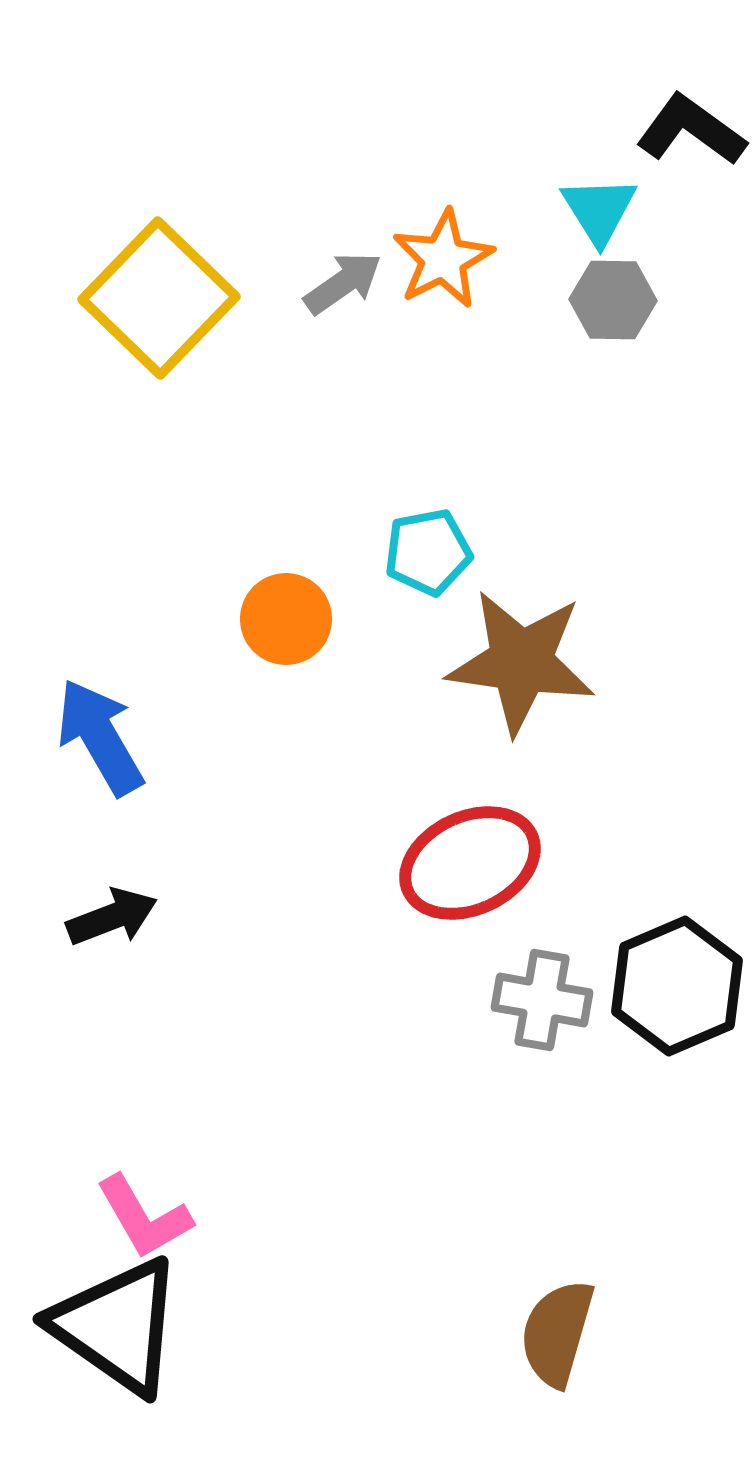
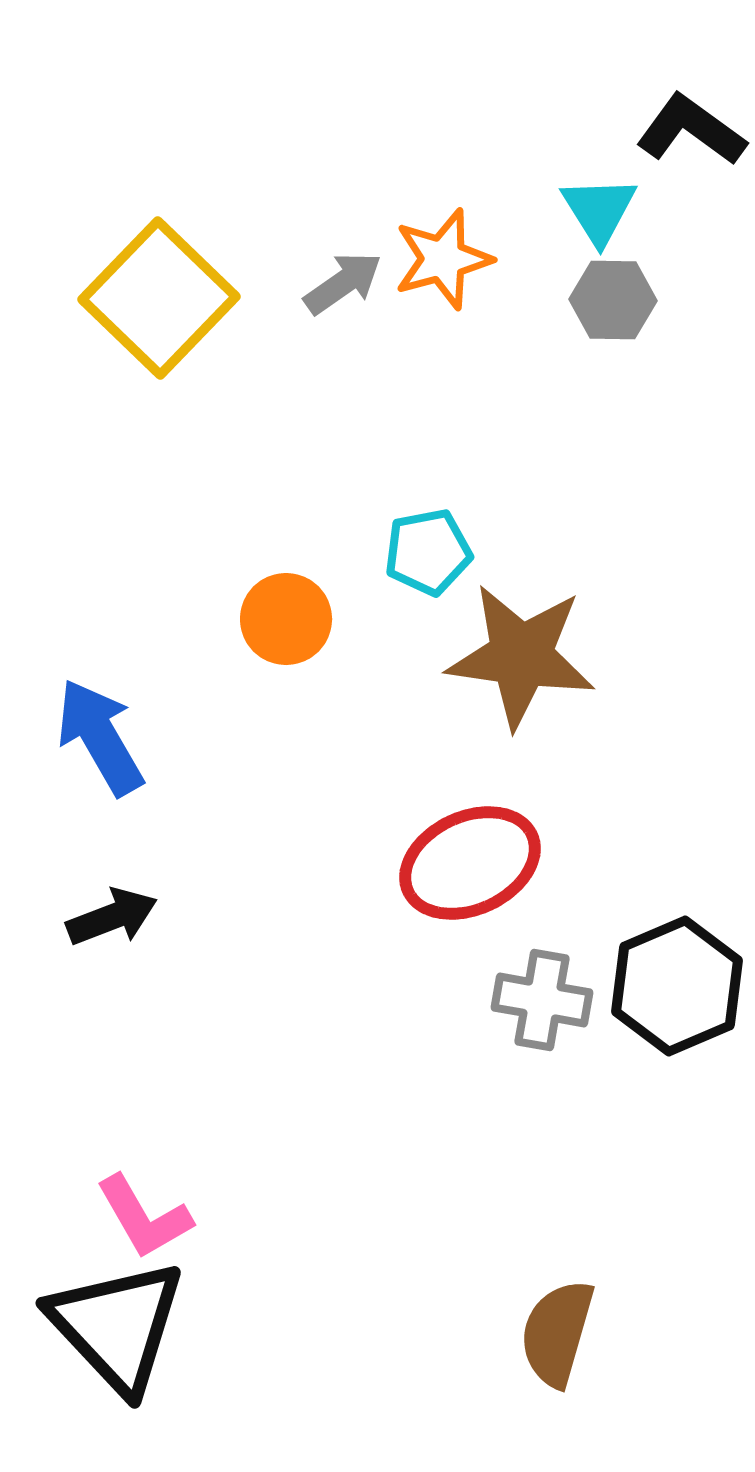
orange star: rotated 12 degrees clockwise
brown star: moved 6 px up
black triangle: rotated 12 degrees clockwise
